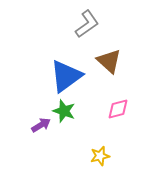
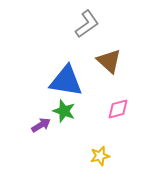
blue triangle: moved 5 px down; rotated 45 degrees clockwise
